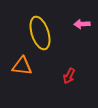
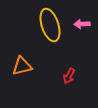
yellow ellipse: moved 10 px right, 8 px up
orange triangle: rotated 20 degrees counterclockwise
